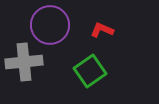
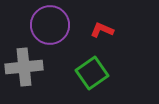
gray cross: moved 5 px down
green square: moved 2 px right, 2 px down
